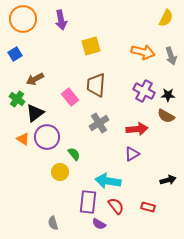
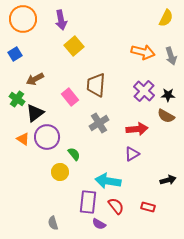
yellow square: moved 17 px left; rotated 24 degrees counterclockwise
purple cross: rotated 15 degrees clockwise
